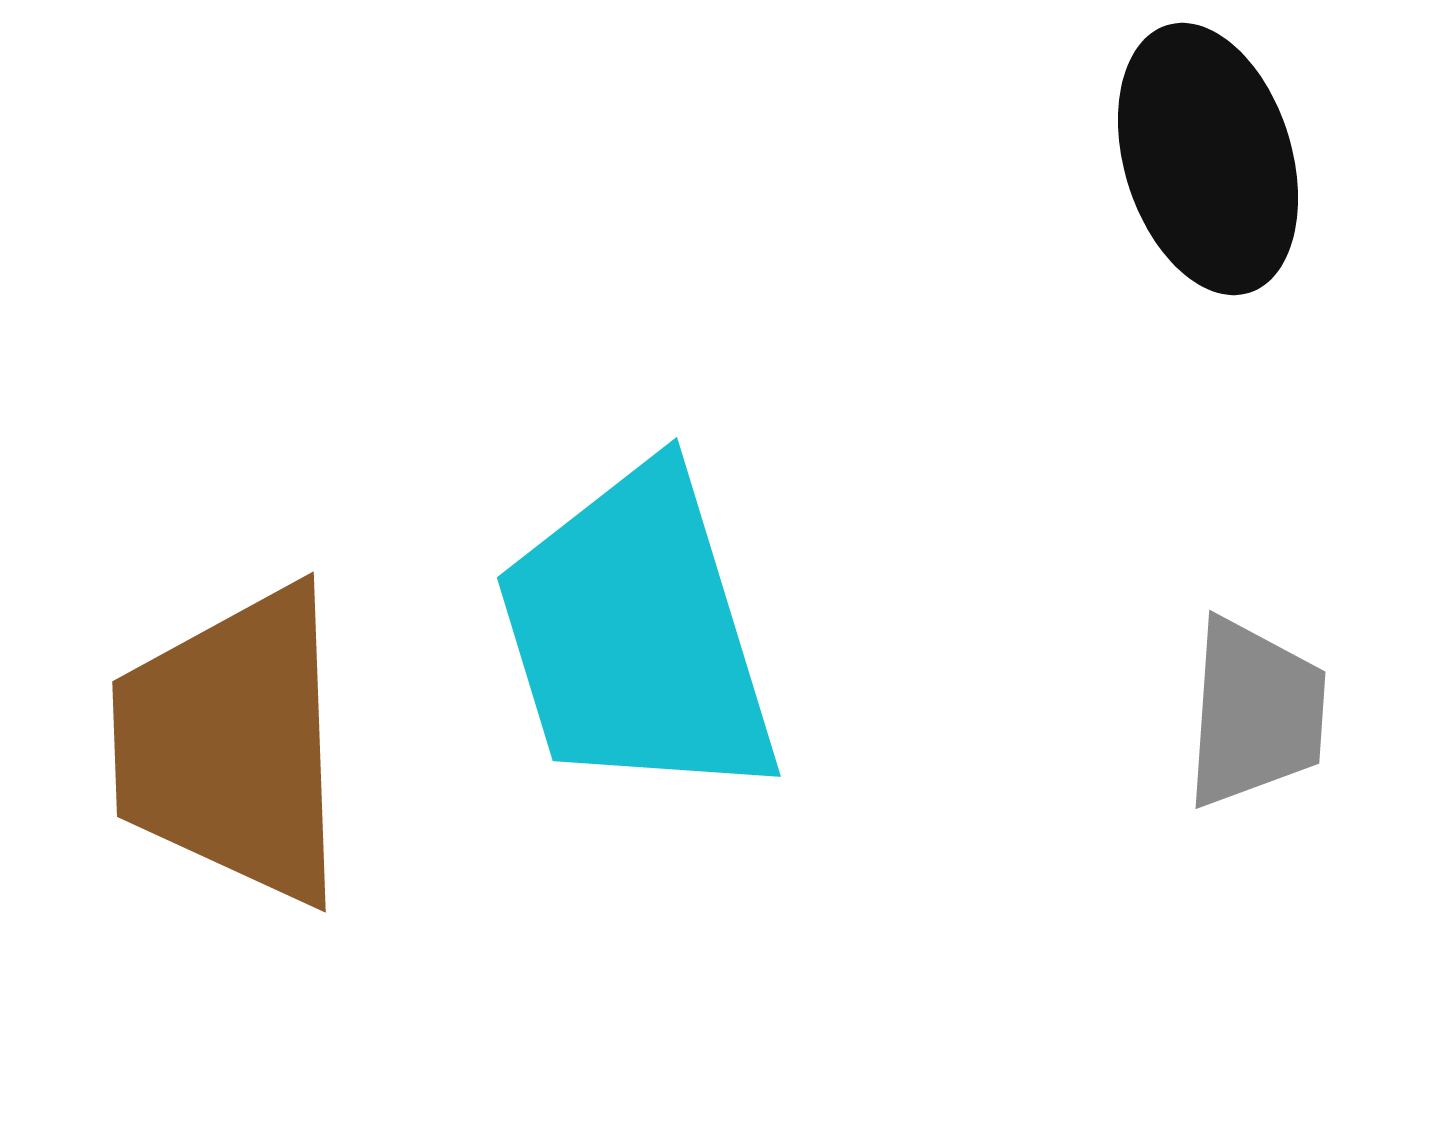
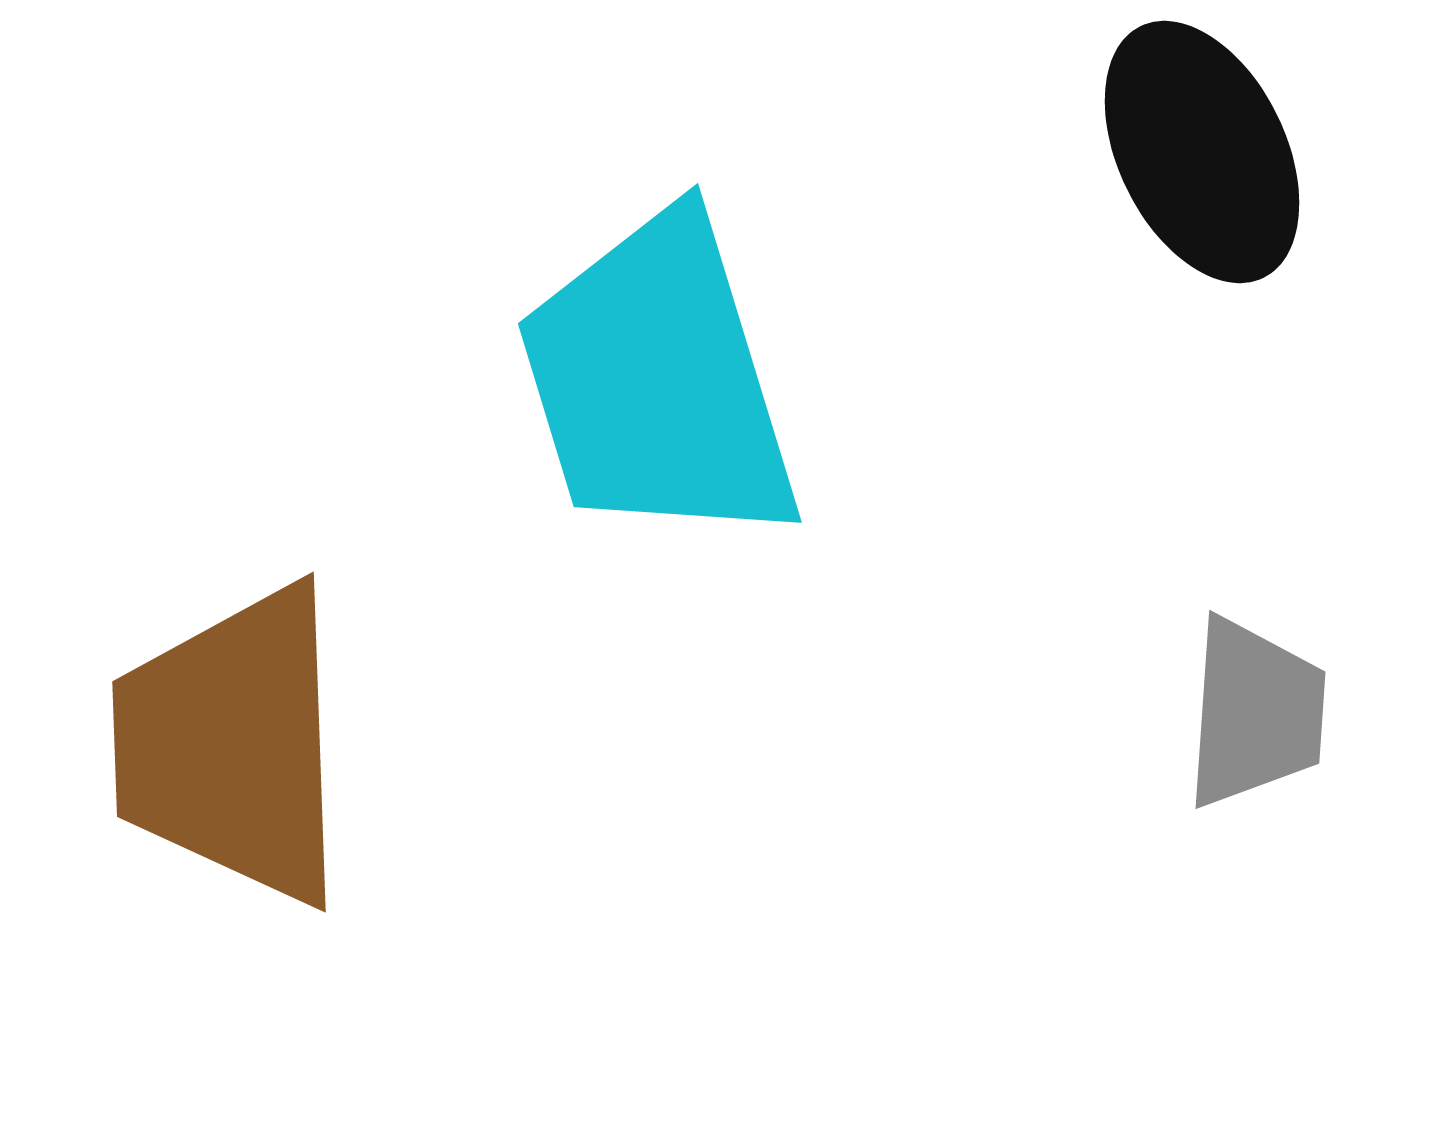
black ellipse: moved 6 px left, 7 px up; rotated 9 degrees counterclockwise
cyan trapezoid: moved 21 px right, 254 px up
